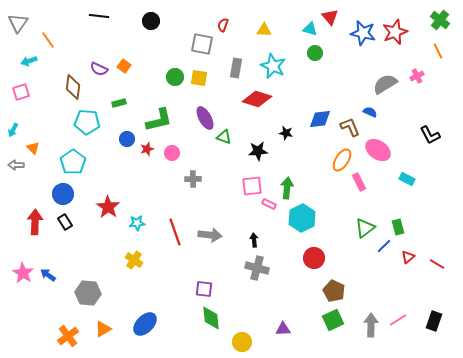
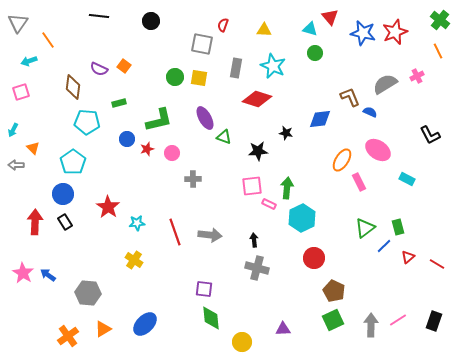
brown L-shape at (350, 127): moved 30 px up
